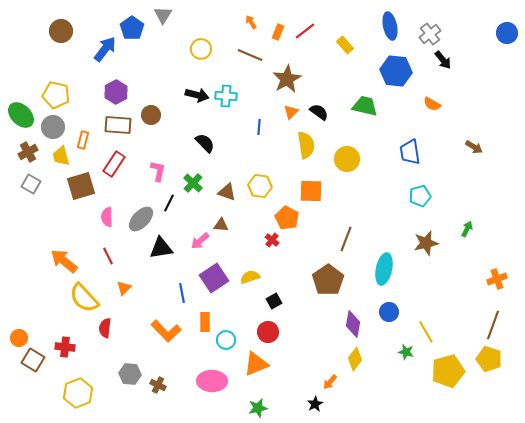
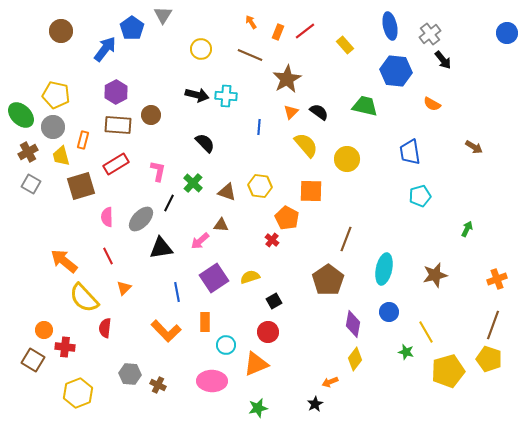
yellow semicircle at (306, 145): rotated 32 degrees counterclockwise
red rectangle at (114, 164): moved 2 px right; rotated 25 degrees clockwise
brown star at (426, 243): moved 9 px right, 32 px down
blue line at (182, 293): moved 5 px left, 1 px up
orange circle at (19, 338): moved 25 px right, 8 px up
cyan circle at (226, 340): moved 5 px down
orange arrow at (330, 382): rotated 28 degrees clockwise
